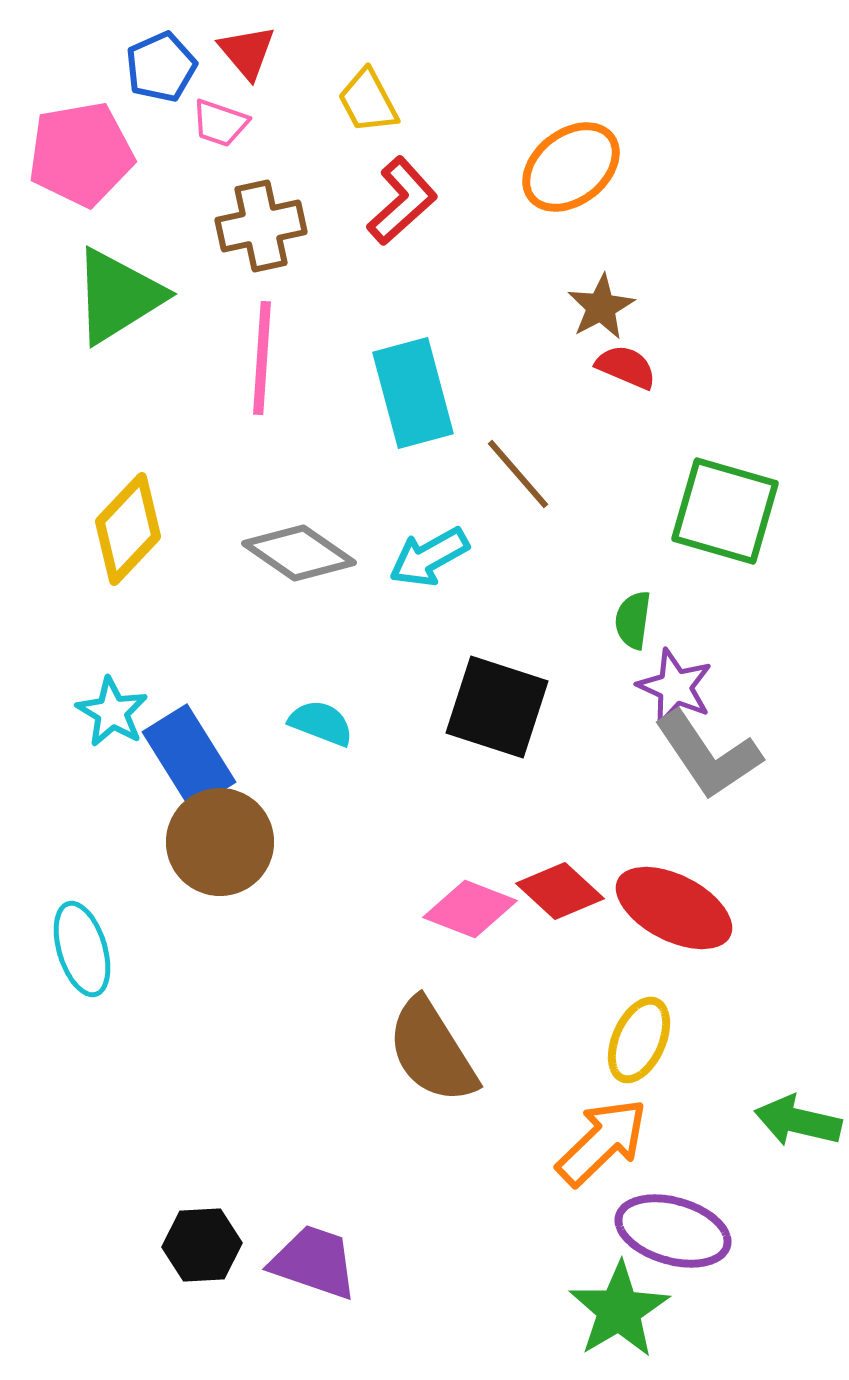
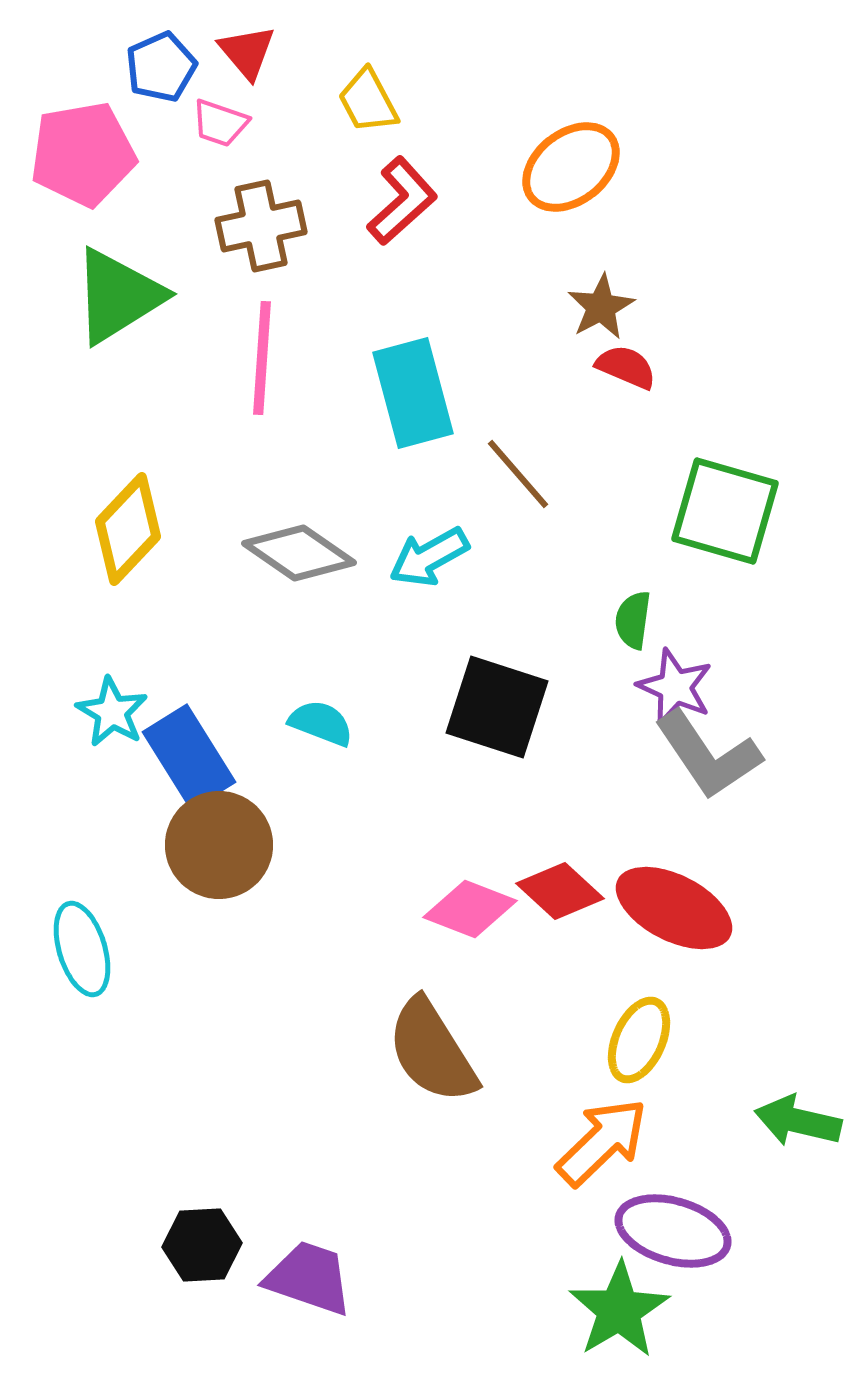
pink pentagon: moved 2 px right
brown circle: moved 1 px left, 3 px down
purple trapezoid: moved 5 px left, 16 px down
